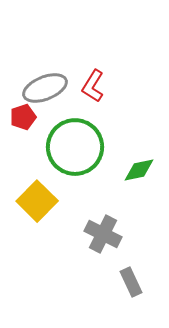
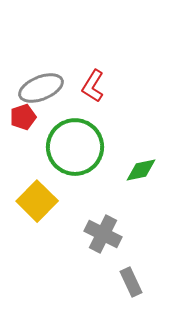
gray ellipse: moved 4 px left
green diamond: moved 2 px right
